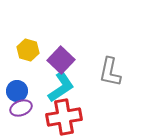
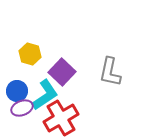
yellow hexagon: moved 2 px right, 4 px down
purple square: moved 1 px right, 12 px down
cyan L-shape: moved 16 px left, 8 px down
purple ellipse: moved 1 px right
red cross: moved 3 px left, 1 px down; rotated 20 degrees counterclockwise
